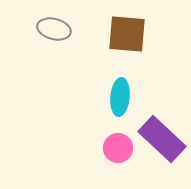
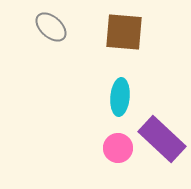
gray ellipse: moved 3 px left, 2 px up; rotated 28 degrees clockwise
brown square: moved 3 px left, 2 px up
